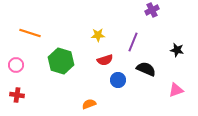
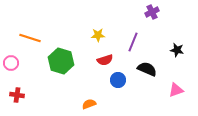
purple cross: moved 2 px down
orange line: moved 5 px down
pink circle: moved 5 px left, 2 px up
black semicircle: moved 1 px right
